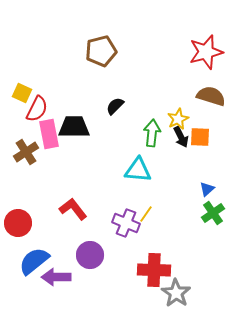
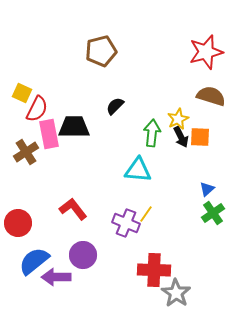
purple circle: moved 7 px left
